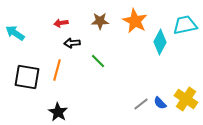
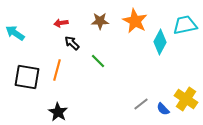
black arrow: rotated 49 degrees clockwise
blue semicircle: moved 3 px right, 6 px down
